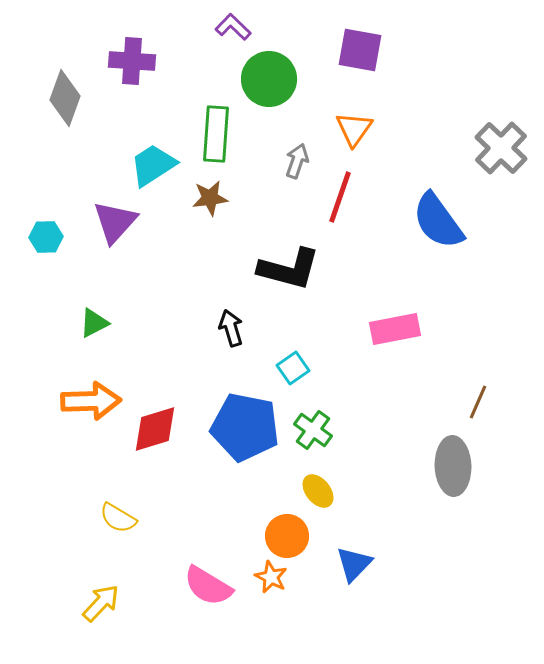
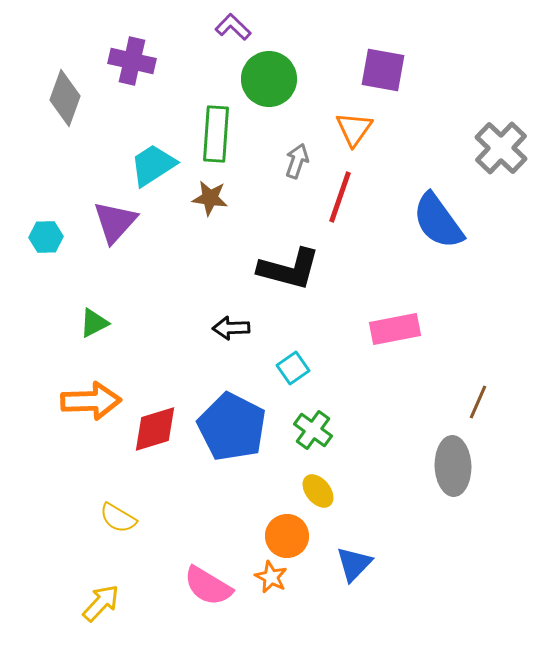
purple square: moved 23 px right, 20 px down
purple cross: rotated 9 degrees clockwise
brown star: rotated 15 degrees clockwise
black arrow: rotated 75 degrees counterclockwise
blue pentagon: moved 13 px left; rotated 16 degrees clockwise
